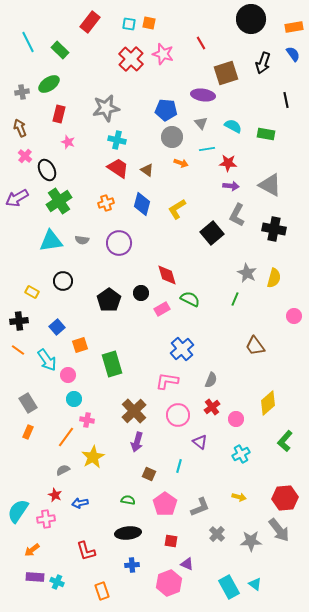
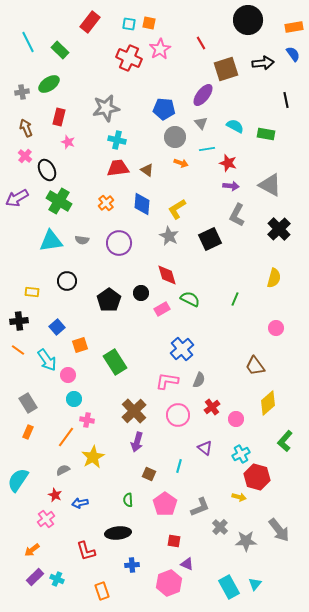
black circle at (251, 19): moved 3 px left, 1 px down
pink star at (163, 54): moved 3 px left, 5 px up; rotated 25 degrees clockwise
red cross at (131, 59): moved 2 px left, 1 px up; rotated 20 degrees counterclockwise
black arrow at (263, 63): rotated 115 degrees counterclockwise
brown square at (226, 73): moved 4 px up
purple ellipse at (203, 95): rotated 60 degrees counterclockwise
blue pentagon at (166, 110): moved 2 px left, 1 px up
red rectangle at (59, 114): moved 3 px down
cyan semicircle at (233, 126): moved 2 px right
brown arrow at (20, 128): moved 6 px right
gray circle at (172, 137): moved 3 px right
red star at (228, 163): rotated 12 degrees clockwise
red trapezoid at (118, 168): rotated 40 degrees counterclockwise
green cross at (59, 201): rotated 25 degrees counterclockwise
orange cross at (106, 203): rotated 21 degrees counterclockwise
blue diamond at (142, 204): rotated 10 degrees counterclockwise
black cross at (274, 229): moved 5 px right; rotated 35 degrees clockwise
black square at (212, 233): moved 2 px left, 6 px down; rotated 15 degrees clockwise
gray star at (247, 273): moved 78 px left, 37 px up
black circle at (63, 281): moved 4 px right
yellow rectangle at (32, 292): rotated 24 degrees counterclockwise
pink circle at (294, 316): moved 18 px left, 12 px down
brown trapezoid at (255, 346): moved 20 px down
green rectangle at (112, 364): moved 3 px right, 2 px up; rotated 15 degrees counterclockwise
gray semicircle at (211, 380): moved 12 px left
purple triangle at (200, 442): moved 5 px right, 6 px down
red hexagon at (285, 498): moved 28 px left, 21 px up; rotated 20 degrees clockwise
green semicircle at (128, 500): rotated 104 degrees counterclockwise
cyan semicircle at (18, 511): moved 31 px up
pink cross at (46, 519): rotated 30 degrees counterclockwise
black ellipse at (128, 533): moved 10 px left
gray cross at (217, 534): moved 3 px right, 7 px up
red square at (171, 541): moved 3 px right
gray star at (251, 541): moved 5 px left
purple rectangle at (35, 577): rotated 48 degrees counterclockwise
cyan cross at (57, 582): moved 3 px up
cyan triangle at (255, 584): rotated 32 degrees clockwise
